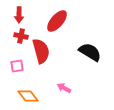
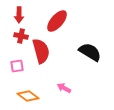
orange diamond: rotated 15 degrees counterclockwise
